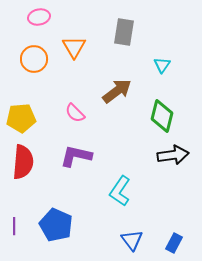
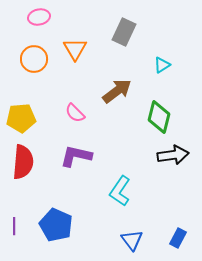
gray rectangle: rotated 16 degrees clockwise
orange triangle: moved 1 px right, 2 px down
cyan triangle: rotated 24 degrees clockwise
green diamond: moved 3 px left, 1 px down
blue rectangle: moved 4 px right, 5 px up
